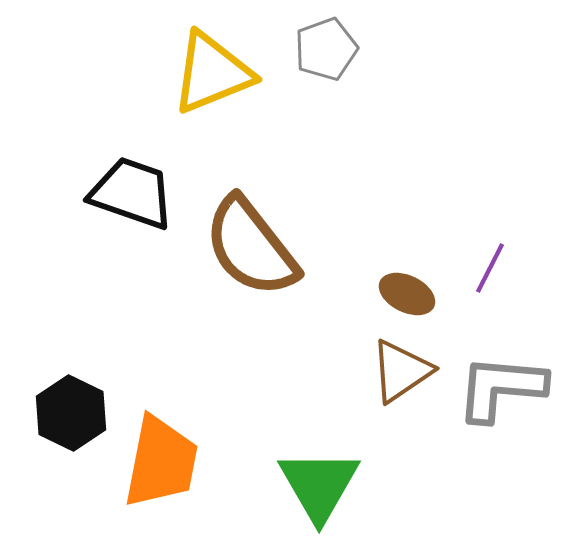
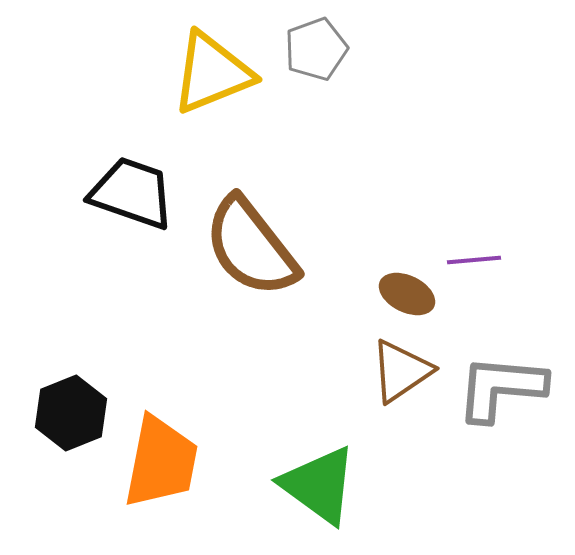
gray pentagon: moved 10 px left
purple line: moved 16 px left, 8 px up; rotated 58 degrees clockwise
black hexagon: rotated 12 degrees clockwise
green triangle: rotated 24 degrees counterclockwise
